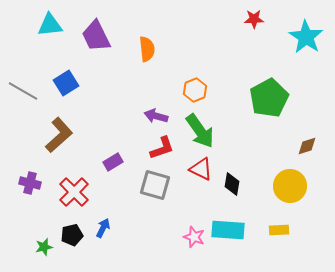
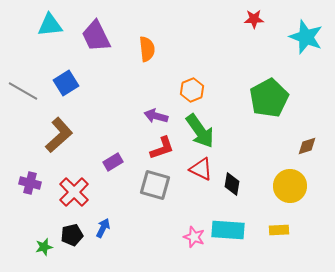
cyan star: rotated 12 degrees counterclockwise
orange hexagon: moved 3 px left
